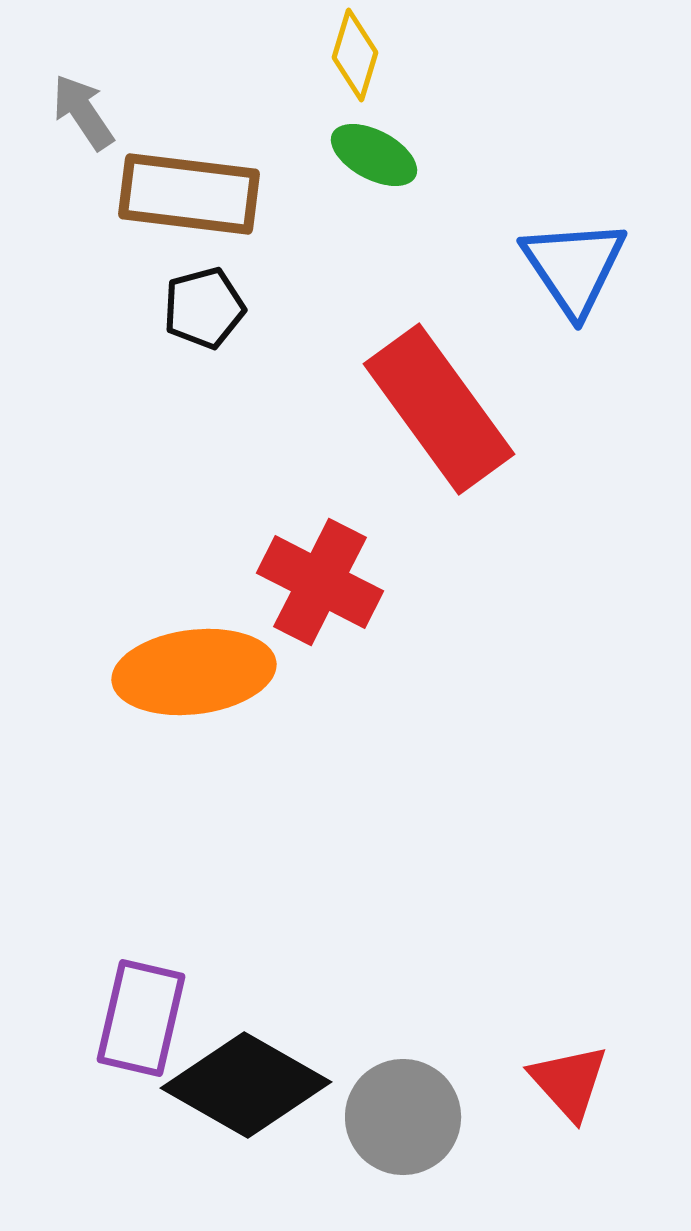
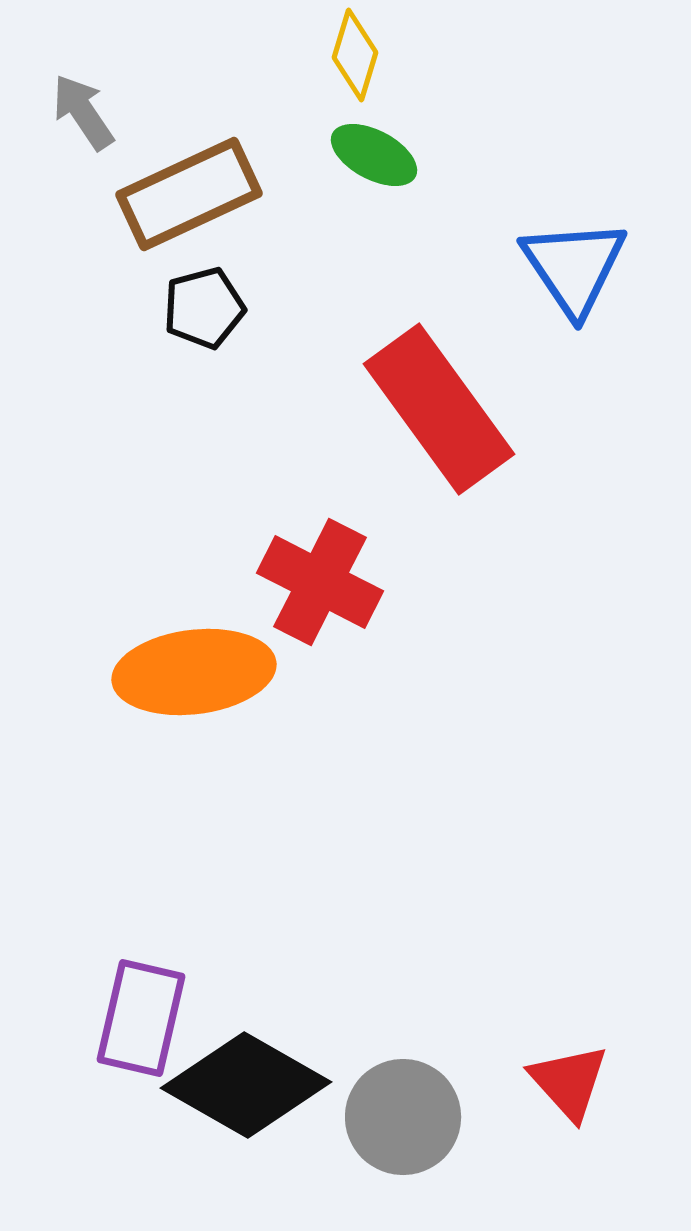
brown rectangle: rotated 32 degrees counterclockwise
